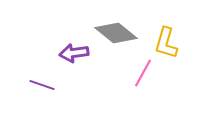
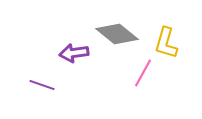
gray diamond: moved 1 px right, 1 px down
